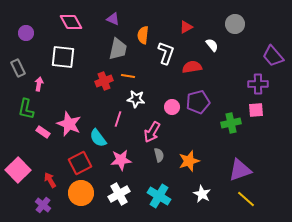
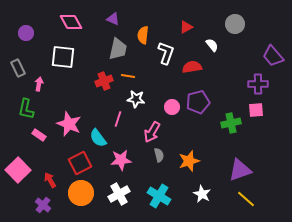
pink rectangle at (43, 132): moved 4 px left, 3 px down
